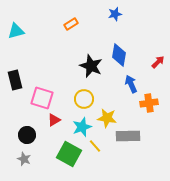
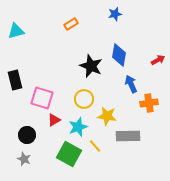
red arrow: moved 2 px up; rotated 16 degrees clockwise
yellow star: moved 2 px up
cyan star: moved 4 px left
